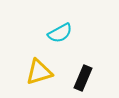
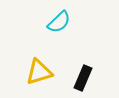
cyan semicircle: moved 1 px left, 11 px up; rotated 15 degrees counterclockwise
